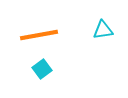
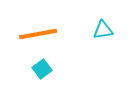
orange line: moved 1 px left, 1 px up
